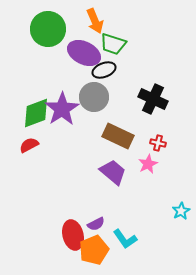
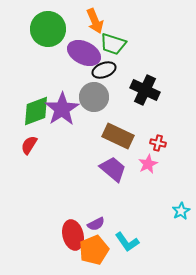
black cross: moved 8 px left, 9 px up
green diamond: moved 2 px up
red semicircle: rotated 30 degrees counterclockwise
purple trapezoid: moved 3 px up
cyan L-shape: moved 2 px right, 3 px down
